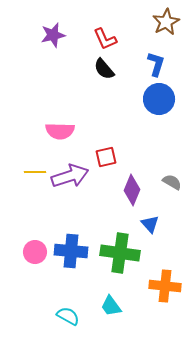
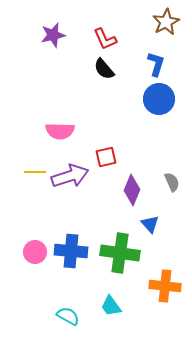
gray semicircle: rotated 36 degrees clockwise
